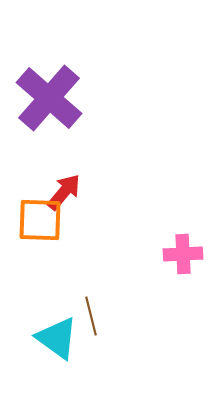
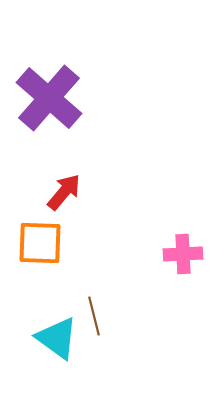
orange square: moved 23 px down
brown line: moved 3 px right
